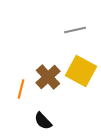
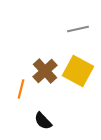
gray line: moved 3 px right, 1 px up
yellow square: moved 3 px left
brown cross: moved 3 px left, 6 px up
